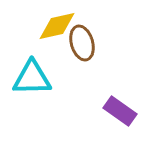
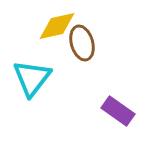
cyan triangle: rotated 51 degrees counterclockwise
purple rectangle: moved 2 px left
